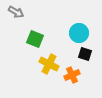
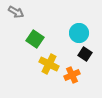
green square: rotated 12 degrees clockwise
black square: rotated 16 degrees clockwise
